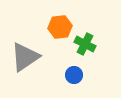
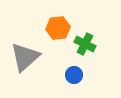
orange hexagon: moved 2 px left, 1 px down
gray triangle: rotated 8 degrees counterclockwise
